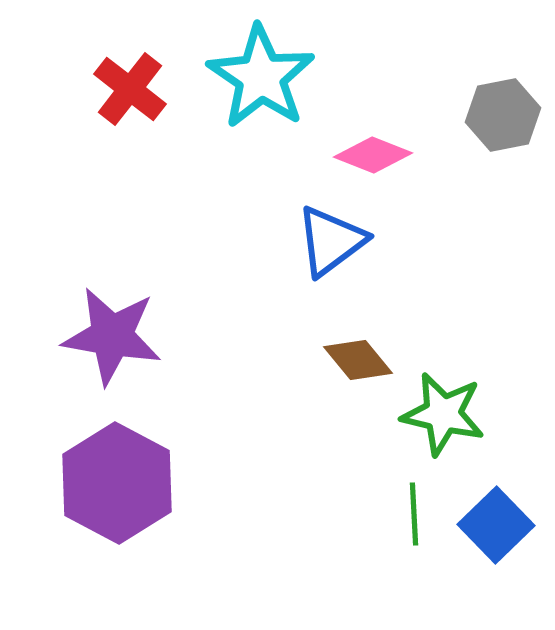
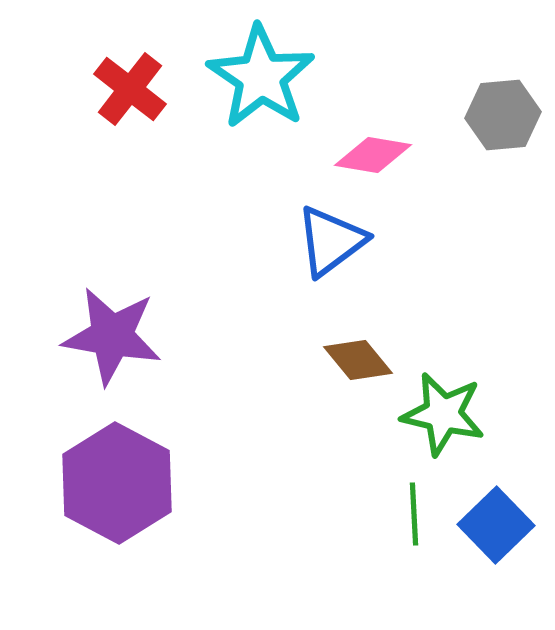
gray hexagon: rotated 6 degrees clockwise
pink diamond: rotated 12 degrees counterclockwise
